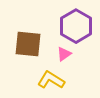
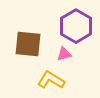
pink triangle: rotated 21 degrees clockwise
